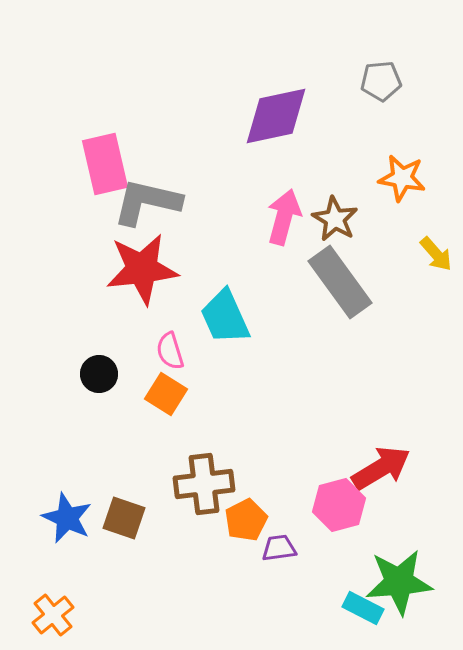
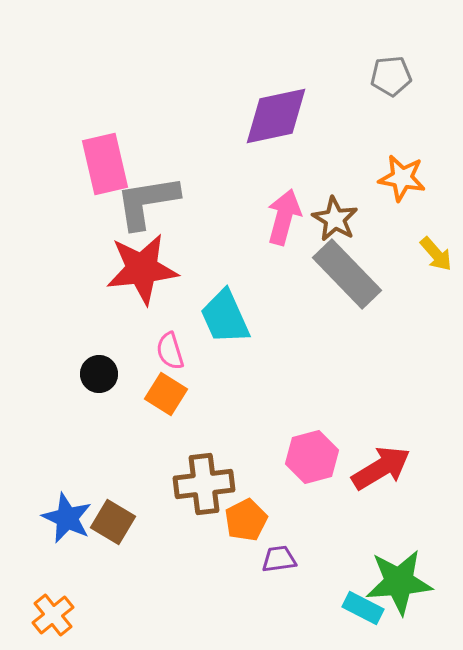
gray pentagon: moved 10 px right, 5 px up
gray L-shape: rotated 22 degrees counterclockwise
gray rectangle: moved 7 px right, 8 px up; rotated 8 degrees counterclockwise
pink hexagon: moved 27 px left, 48 px up
brown square: moved 11 px left, 4 px down; rotated 12 degrees clockwise
purple trapezoid: moved 11 px down
